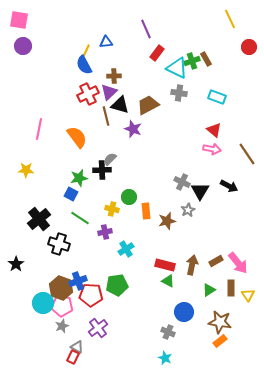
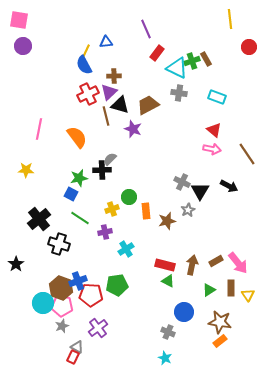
yellow line at (230, 19): rotated 18 degrees clockwise
yellow cross at (112, 209): rotated 32 degrees counterclockwise
